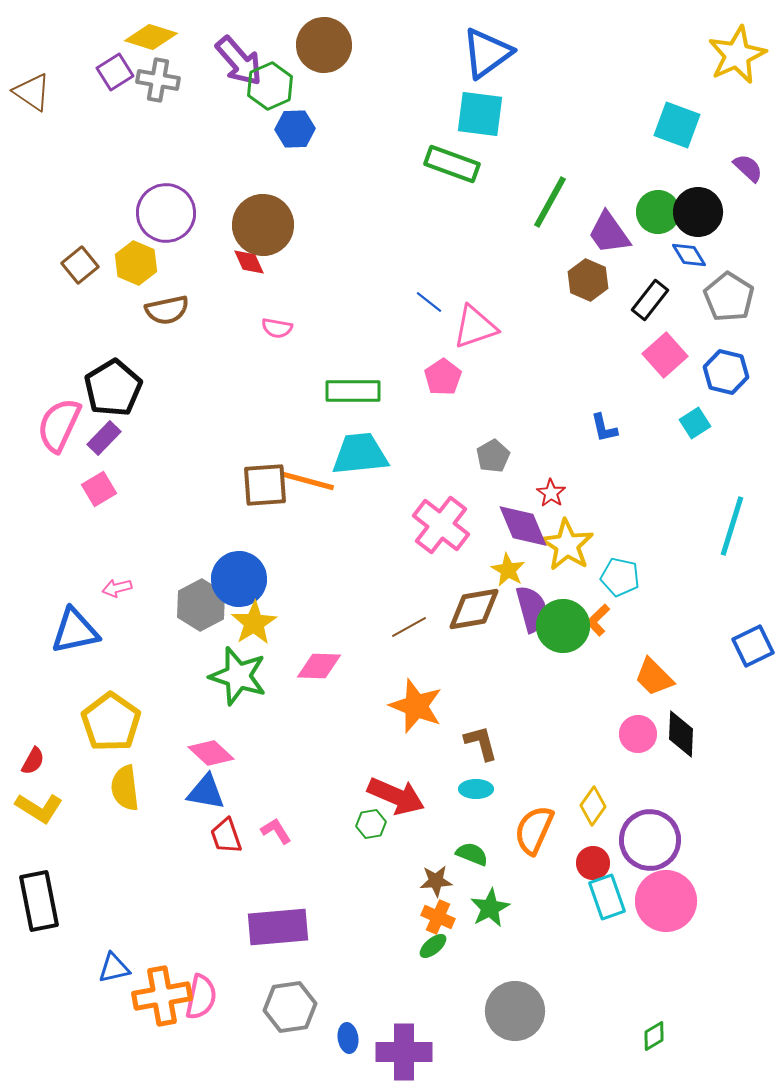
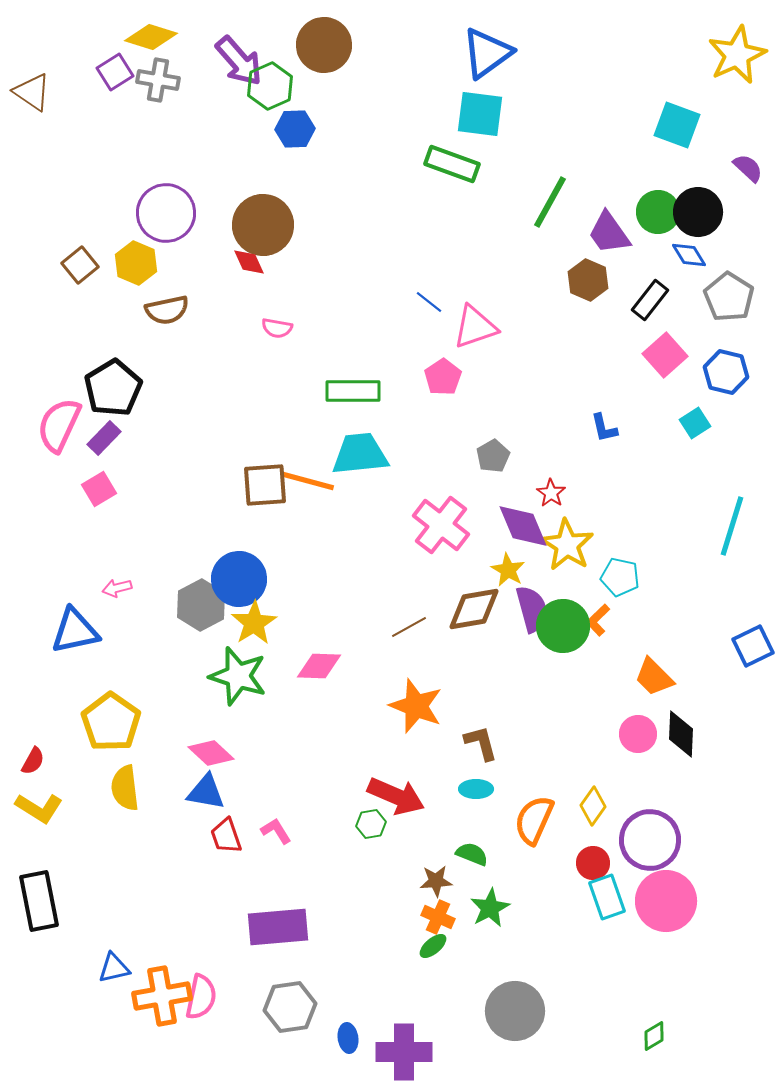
orange semicircle at (534, 830): moved 10 px up
